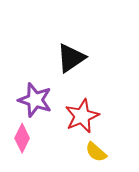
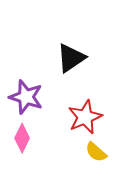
purple star: moved 9 px left, 3 px up
red star: moved 3 px right, 1 px down
